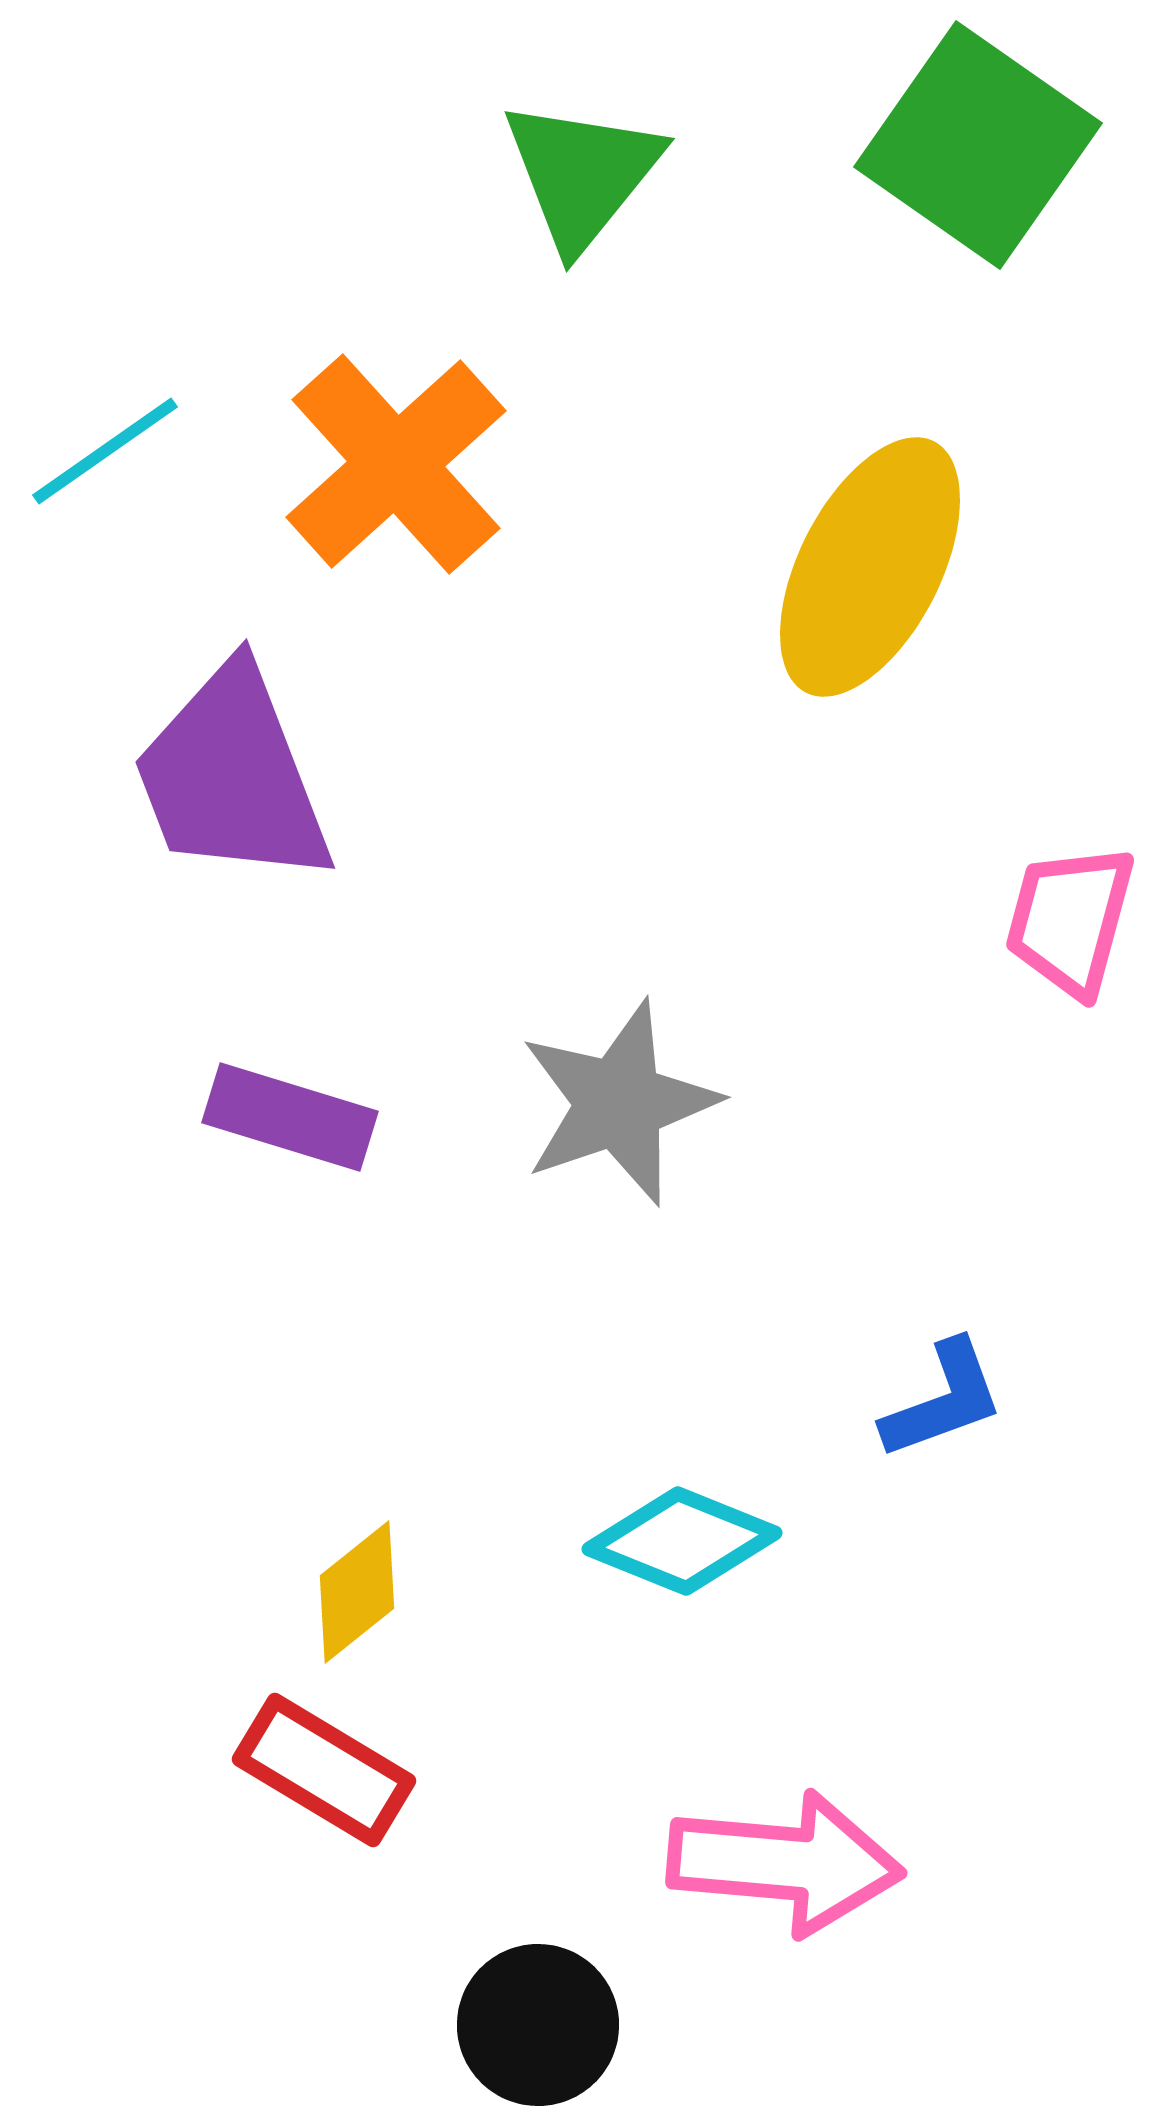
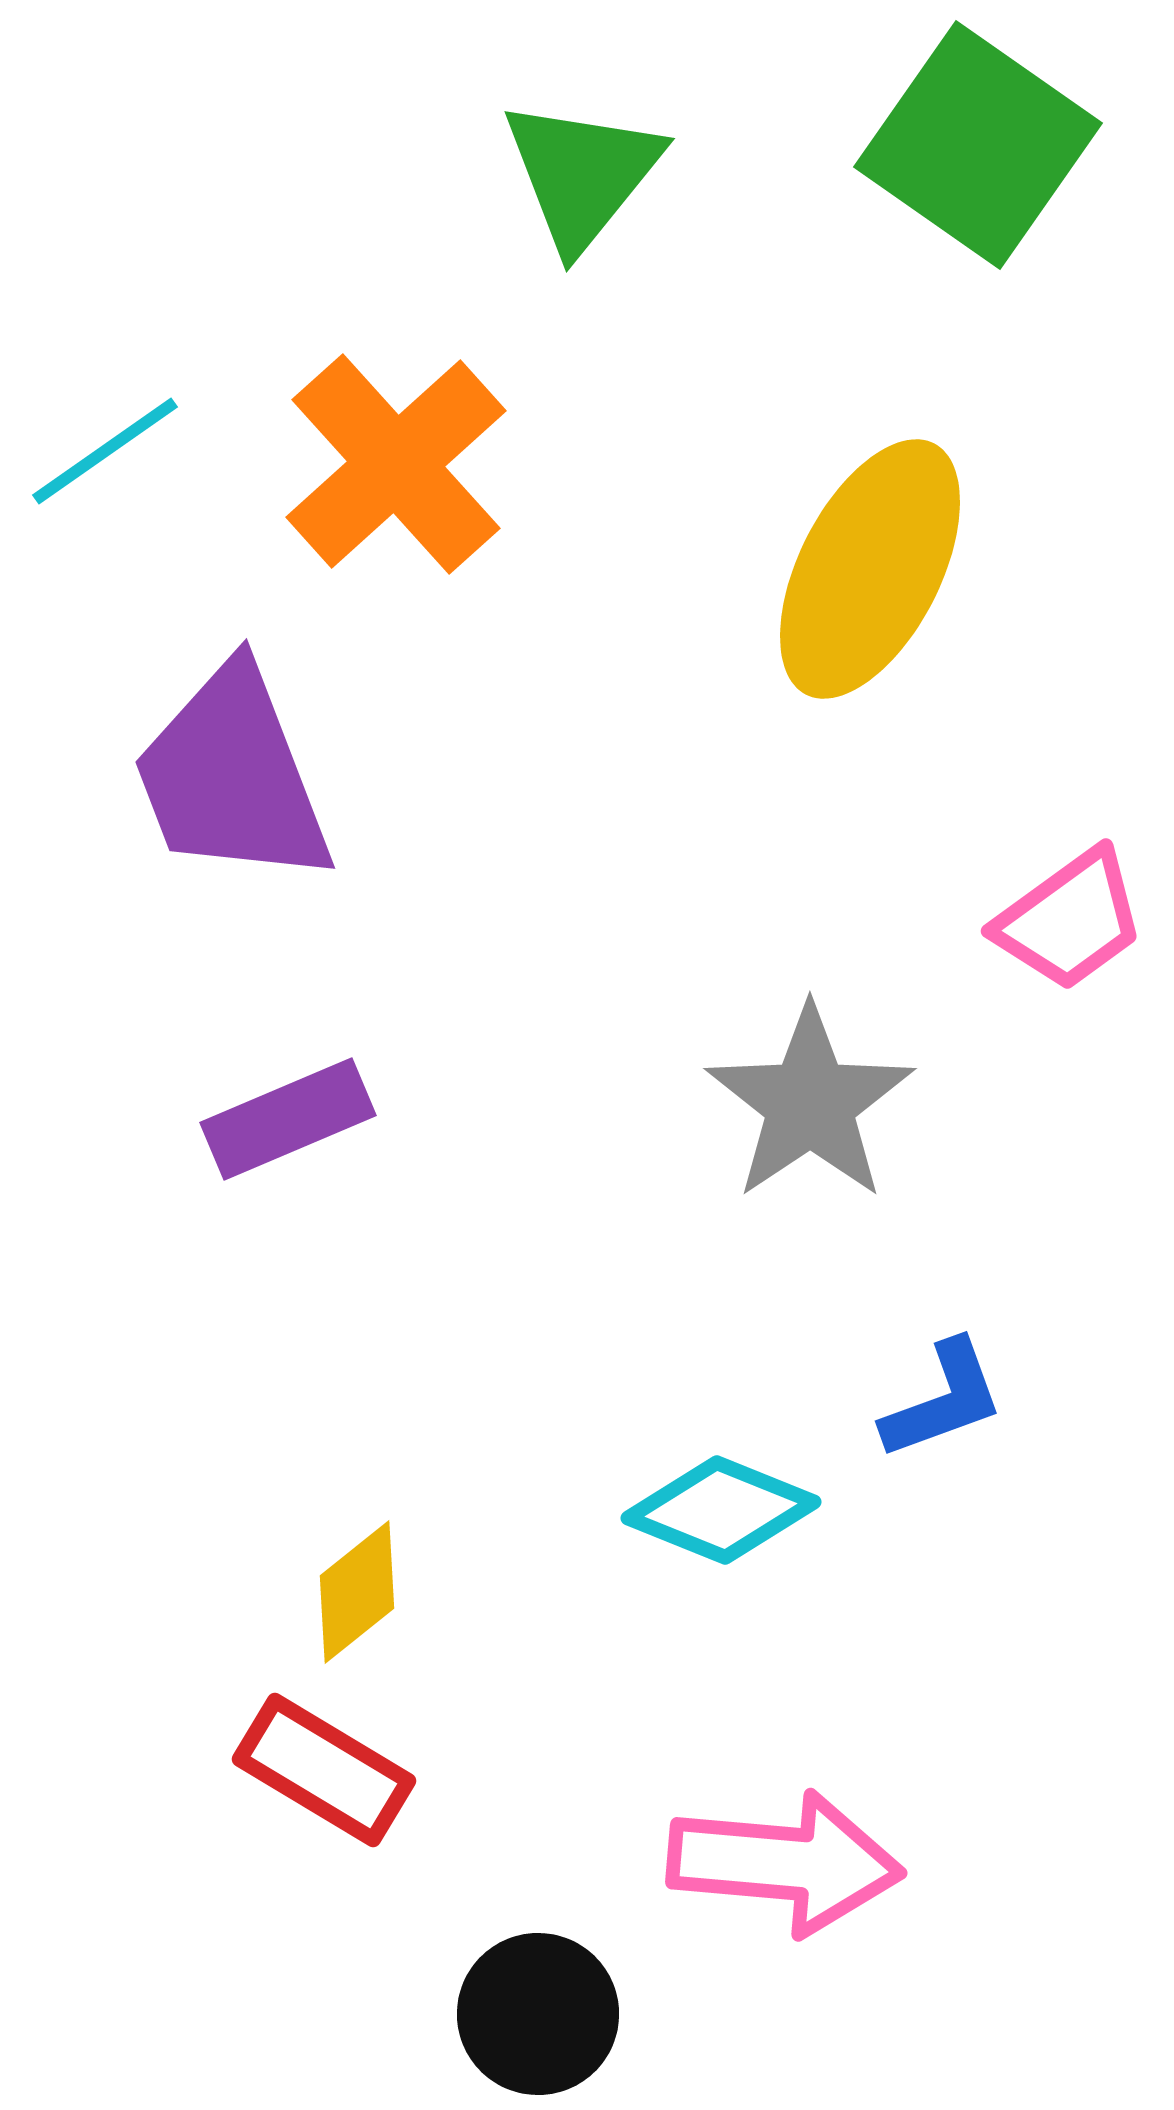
yellow ellipse: moved 2 px down
pink trapezoid: rotated 141 degrees counterclockwise
gray star: moved 191 px right; rotated 15 degrees counterclockwise
purple rectangle: moved 2 px left, 2 px down; rotated 40 degrees counterclockwise
cyan diamond: moved 39 px right, 31 px up
black circle: moved 11 px up
